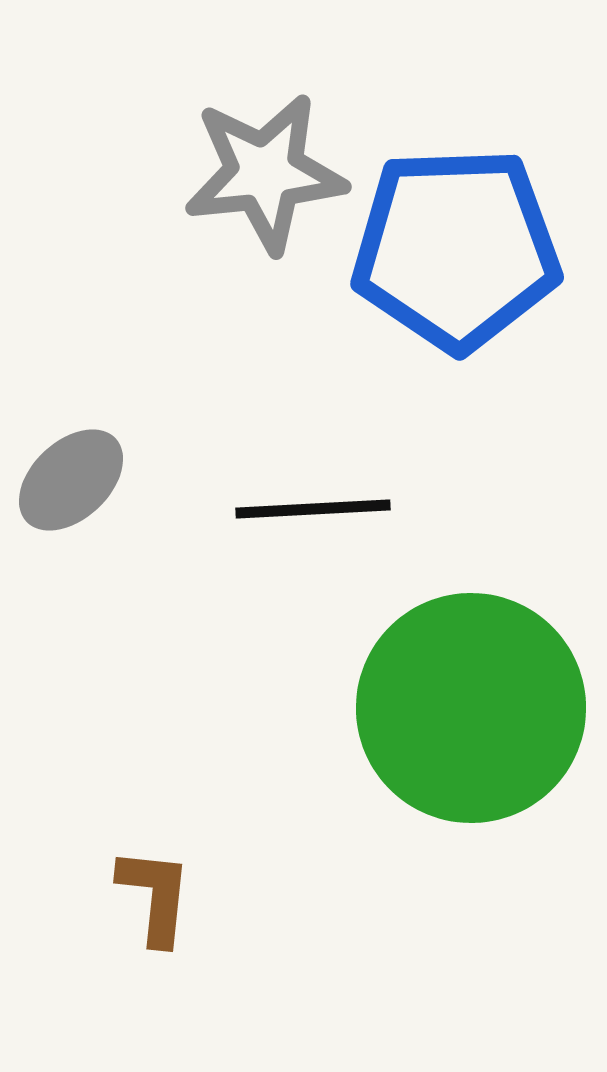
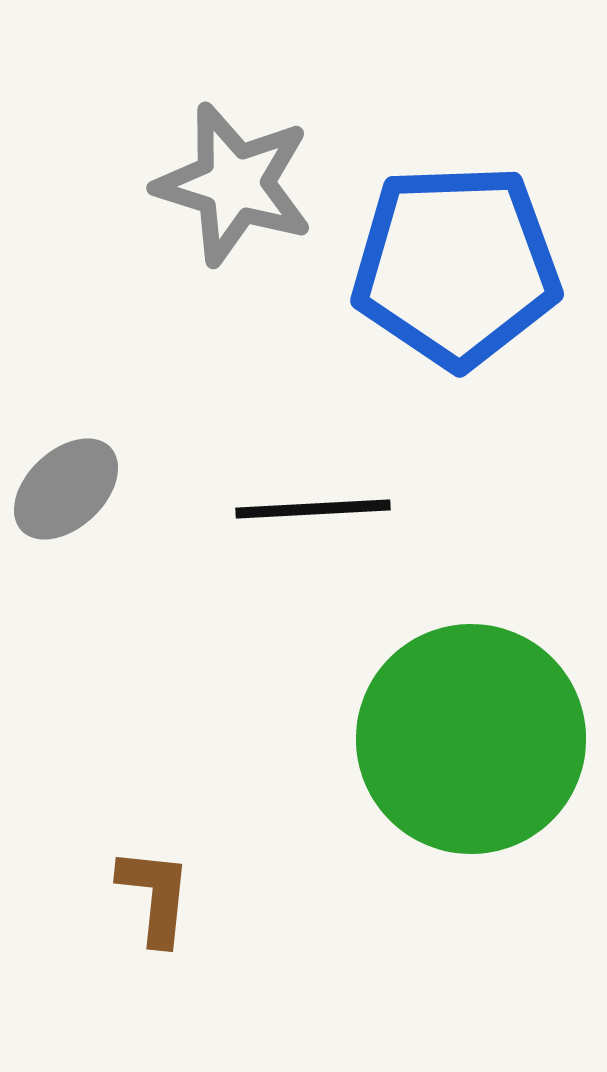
gray star: moved 31 px left, 11 px down; rotated 23 degrees clockwise
blue pentagon: moved 17 px down
gray ellipse: moved 5 px left, 9 px down
green circle: moved 31 px down
